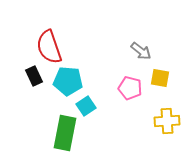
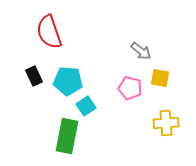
red semicircle: moved 15 px up
yellow cross: moved 1 px left, 2 px down
green rectangle: moved 2 px right, 3 px down
